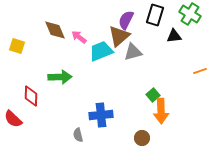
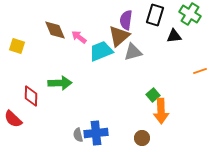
purple semicircle: rotated 18 degrees counterclockwise
green arrow: moved 6 px down
blue cross: moved 5 px left, 18 px down
